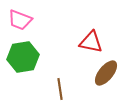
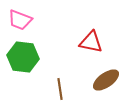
green hexagon: rotated 16 degrees clockwise
brown ellipse: moved 7 px down; rotated 16 degrees clockwise
